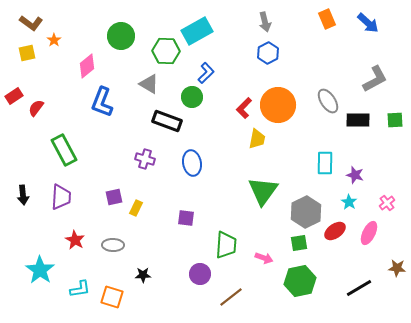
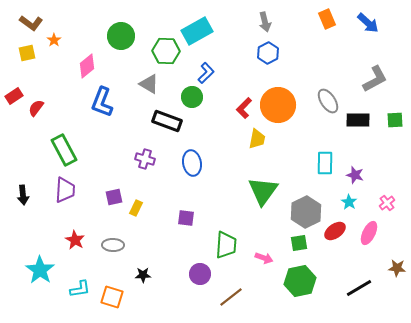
purple trapezoid at (61, 197): moved 4 px right, 7 px up
